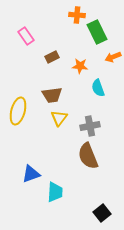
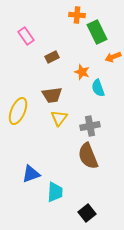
orange star: moved 2 px right, 6 px down; rotated 14 degrees clockwise
yellow ellipse: rotated 8 degrees clockwise
black square: moved 15 px left
